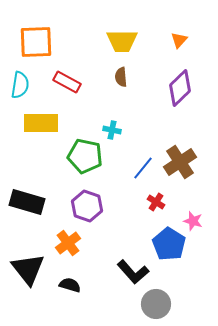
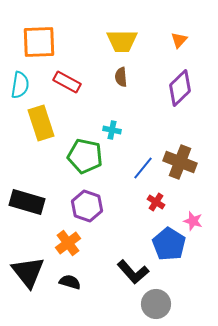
orange square: moved 3 px right
yellow rectangle: rotated 72 degrees clockwise
brown cross: rotated 36 degrees counterclockwise
black triangle: moved 3 px down
black semicircle: moved 3 px up
